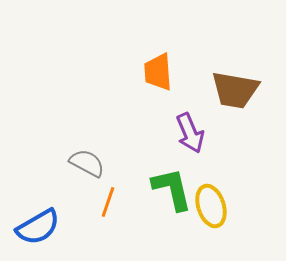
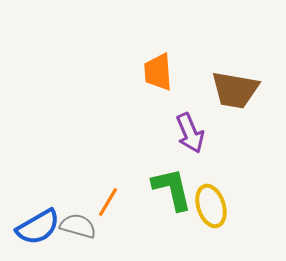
gray semicircle: moved 9 px left, 63 px down; rotated 12 degrees counterclockwise
orange line: rotated 12 degrees clockwise
